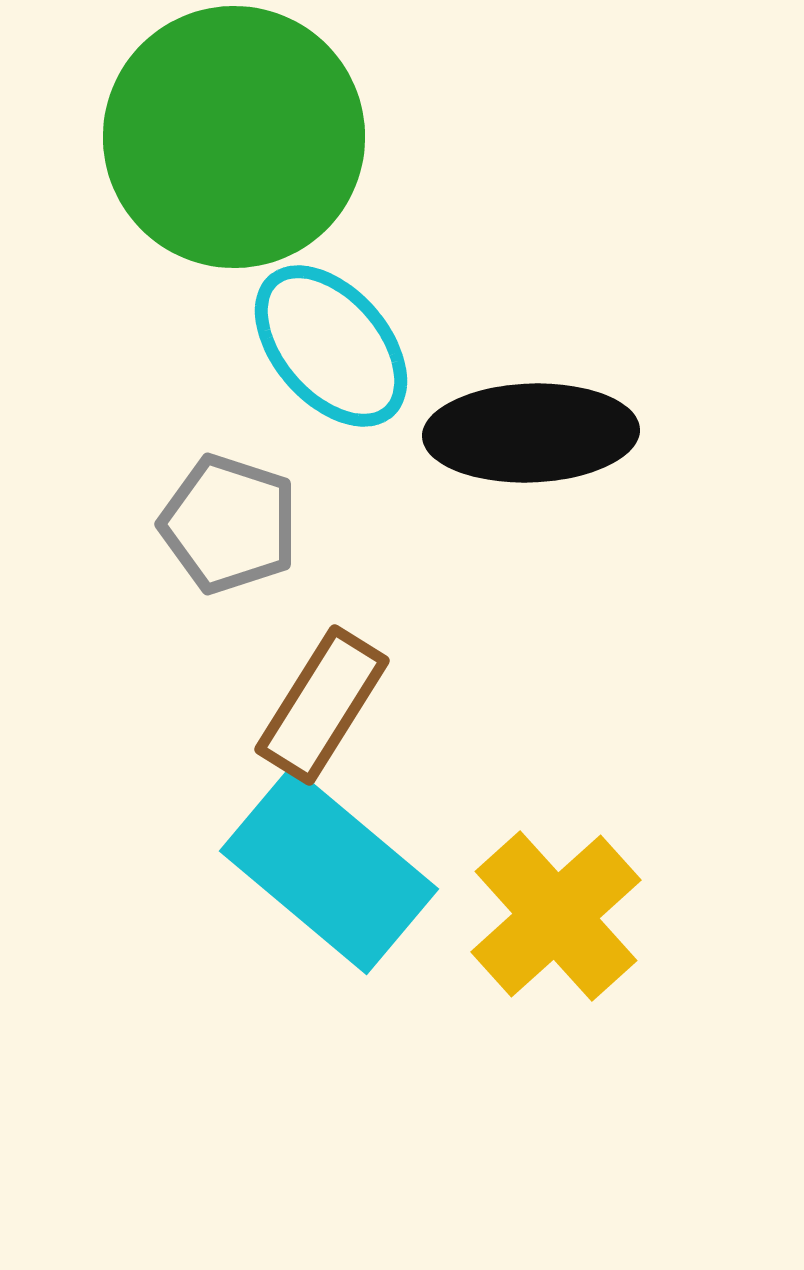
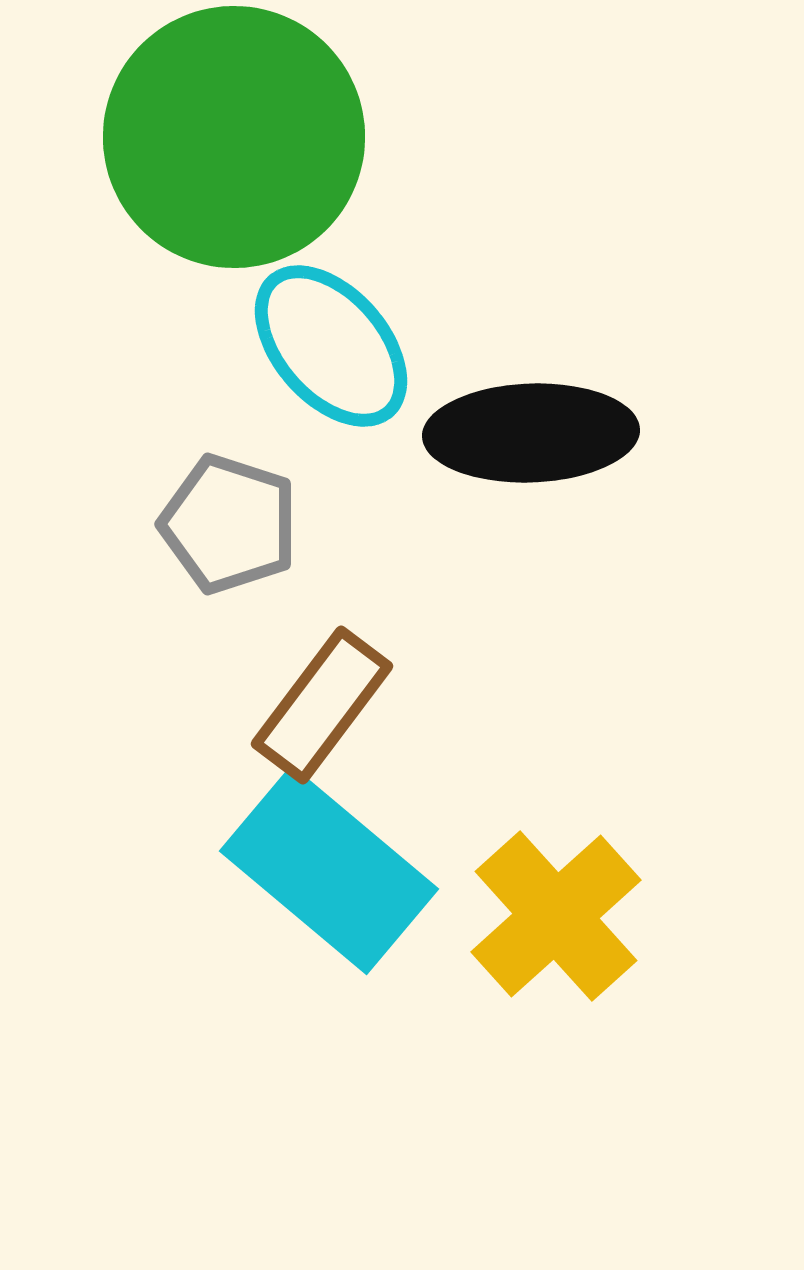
brown rectangle: rotated 5 degrees clockwise
